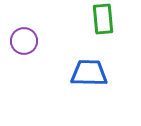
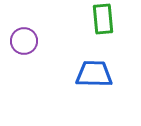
blue trapezoid: moved 5 px right, 1 px down
